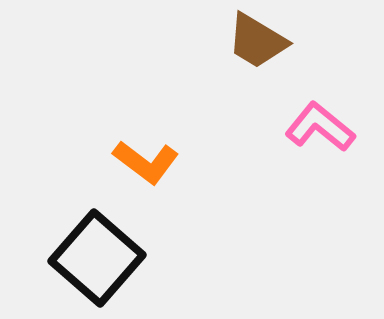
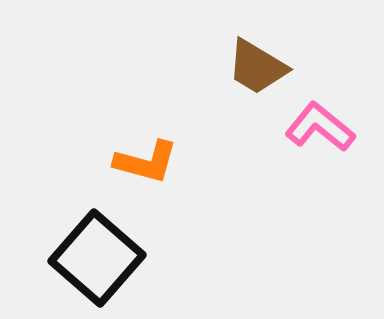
brown trapezoid: moved 26 px down
orange L-shape: rotated 22 degrees counterclockwise
